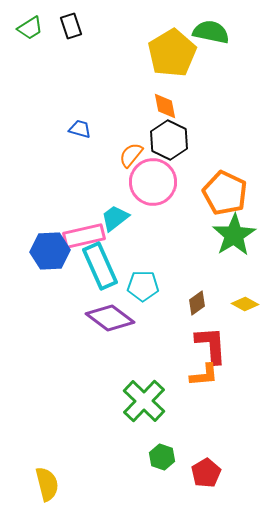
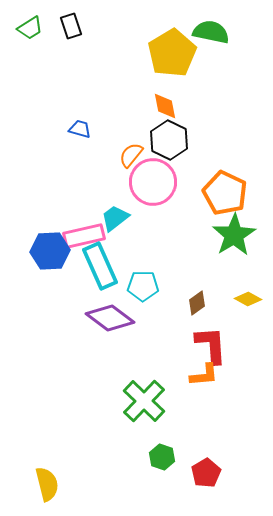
yellow diamond: moved 3 px right, 5 px up
